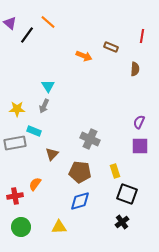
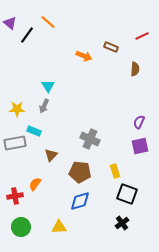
red line: rotated 56 degrees clockwise
purple square: rotated 12 degrees counterclockwise
brown triangle: moved 1 px left, 1 px down
black cross: moved 1 px down
